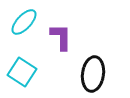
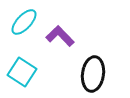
purple L-shape: moved 1 px left, 1 px up; rotated 44 degrees counterclockwise
